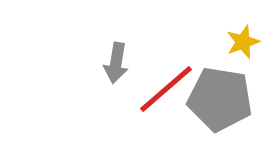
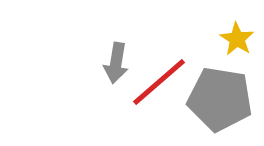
yellow star: moved 6 px left, 3 px up; rotated 20 degrees counterclockwise
red line: moved 7 px left, 7 px up
